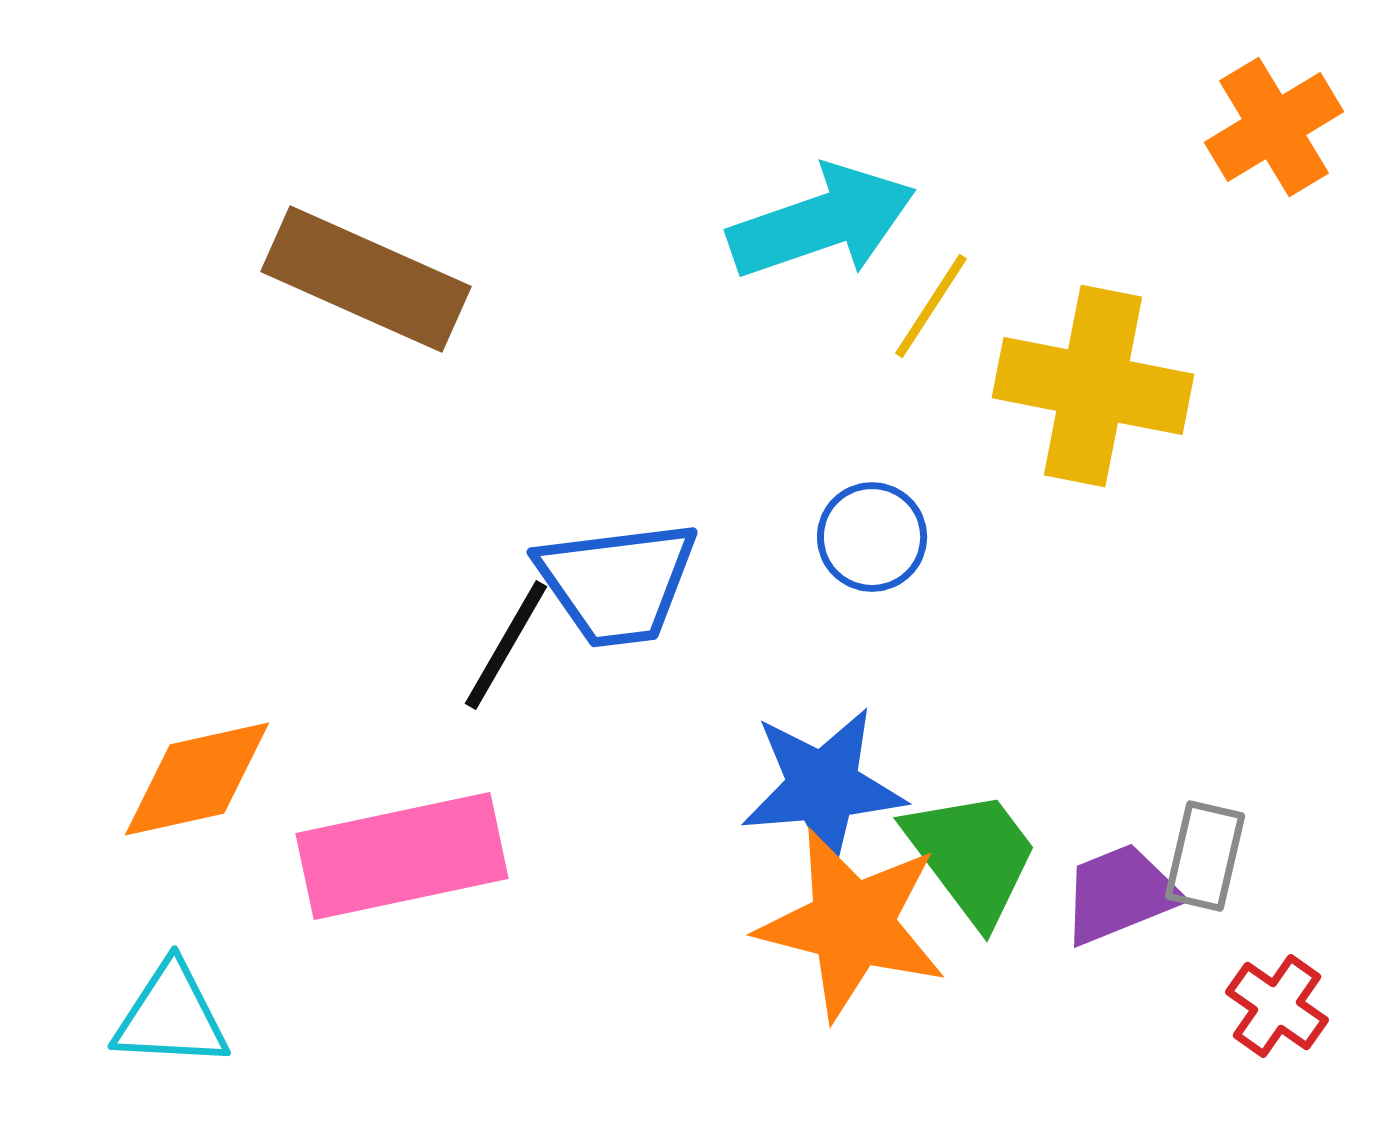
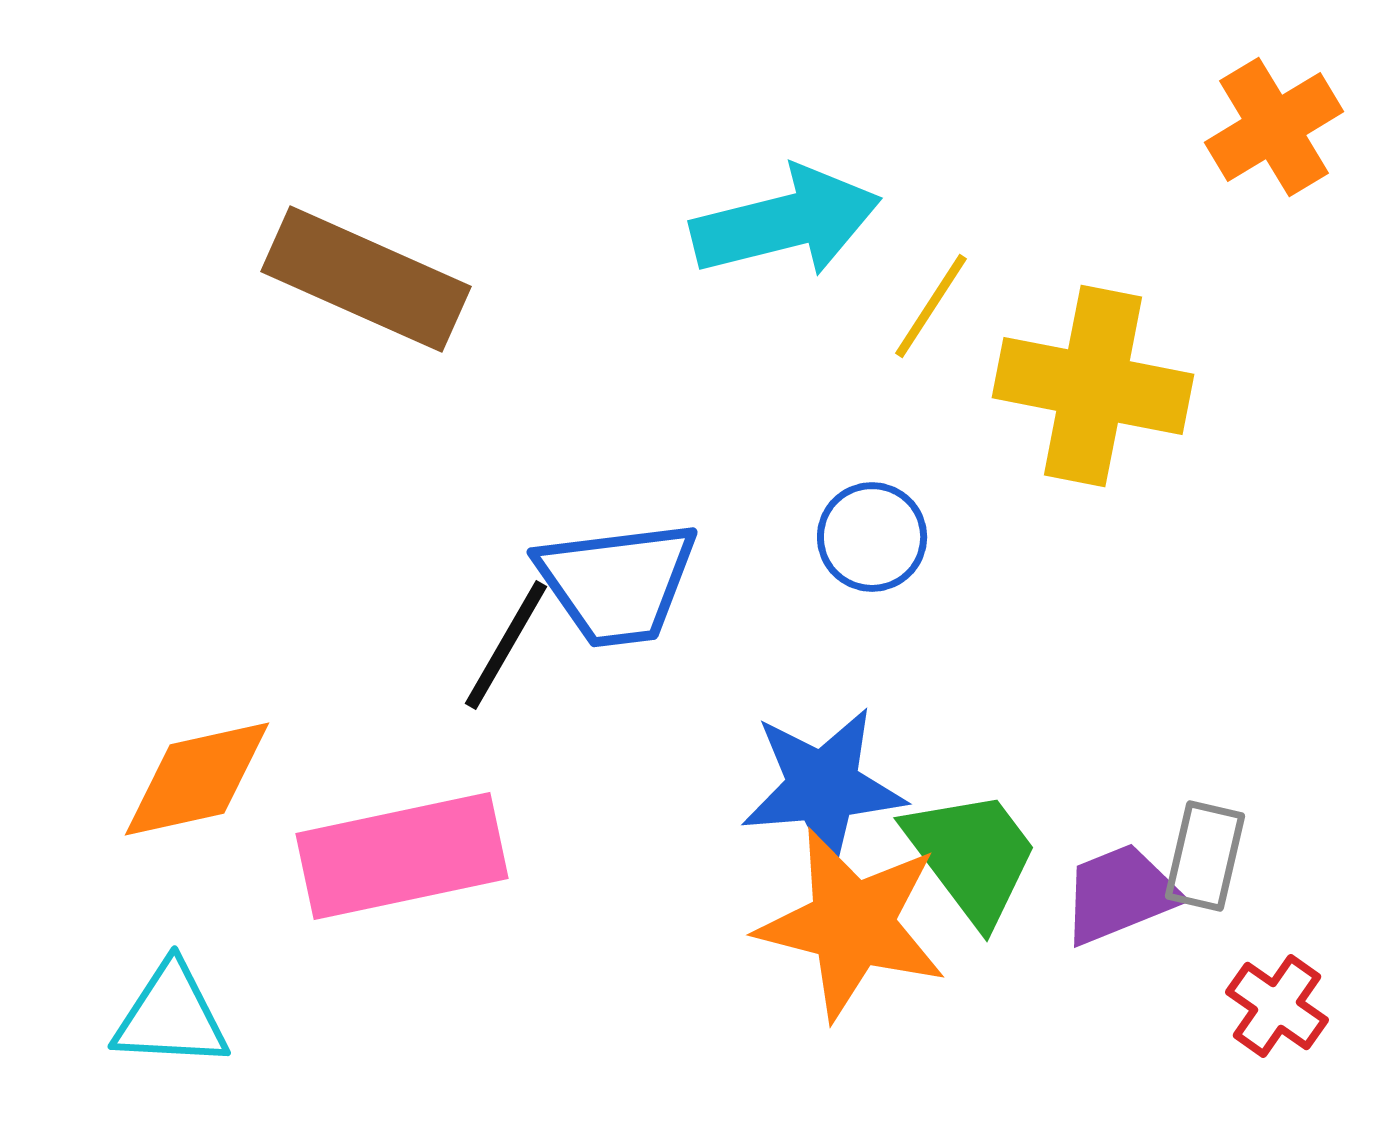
cyan arrow: moved 36 px left; rotated 5 degrees clockwise
